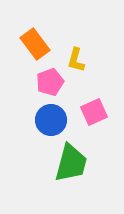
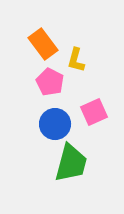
orange rectangle: moved 8 px right
pink pentagon: rotated 24 degrees counterclockwise
blue circle: moved 4 px right, 4 px down
